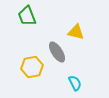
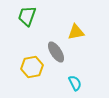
green trapezoid: rotated 40 degrees clockwise
yellow triangle: rotated 24 degrees counterclockwise
gray ellipse: moved 1 px left
